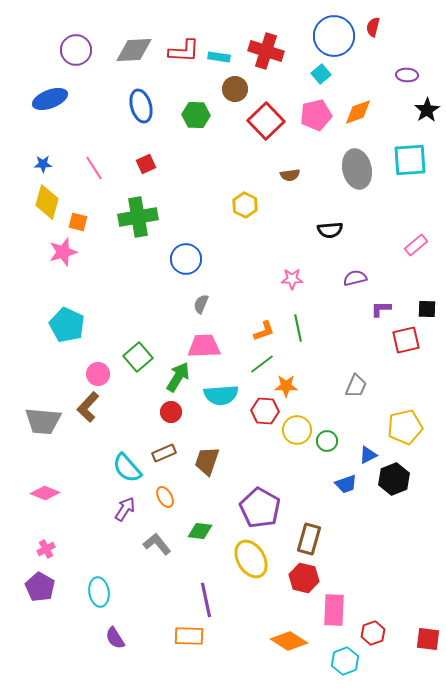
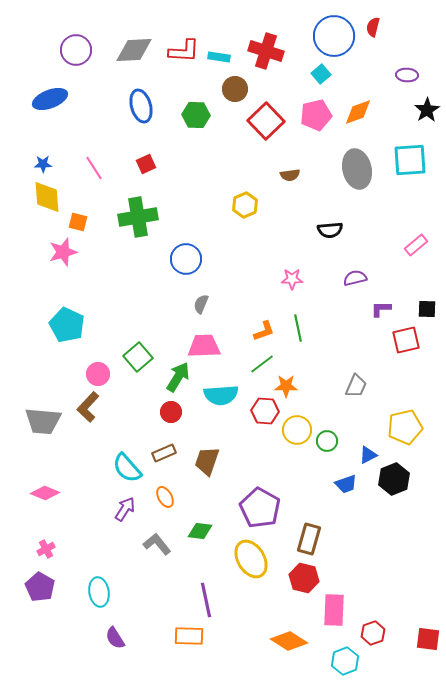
yellow diamond at (47, 202): moved 5 px up; rotated 20 degrees counterclockwise
yellow hexagon at (245, 205): rotated 10 degrees clockwise
